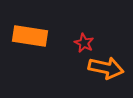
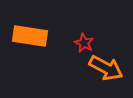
orange arrow: rotated 16 degrees clockwise
